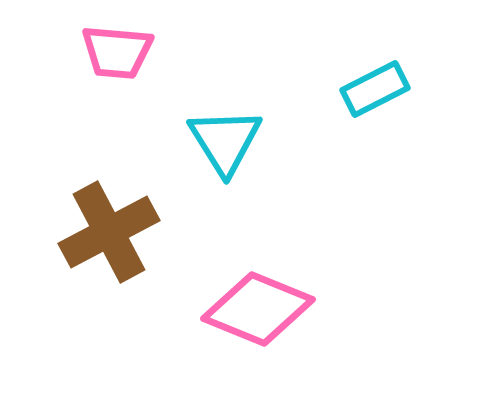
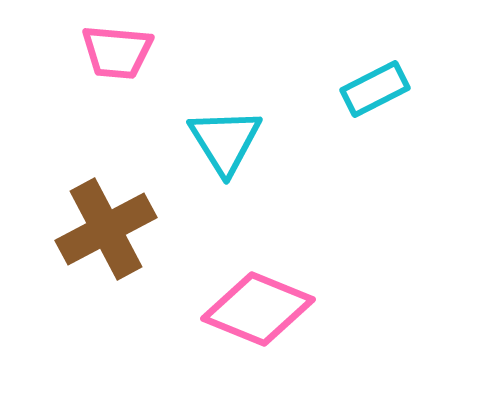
brown cross: moved 3 px left, 3 px up
